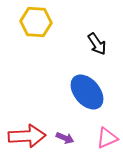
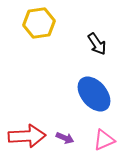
yellow hexagon: moved 3 px right, 1 px down; rotated 12 degrees counterclockwise
blue ellipse: moved 7 px right, 2 px down
pink triangle: moved 3 px left, 2 px down
